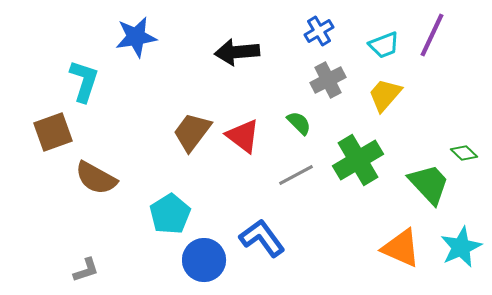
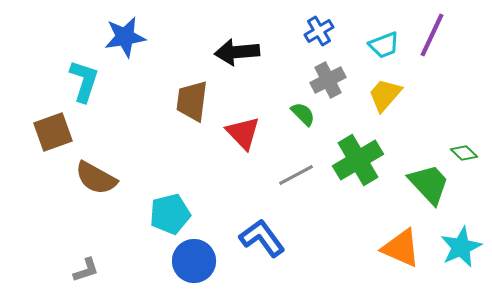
blue star: moved 11 px left
green semicircle: moved 4 px right, 9 px up
brown trapezoid: moved 31 px up; rotated 30 degrees counterclockwise
red triangle: moved 3 px up; rotated 9 degrees clockwise
cyan pentagon: rotated 18 degrees clockwise
blue circle: moved 10 px left, 1 px down
